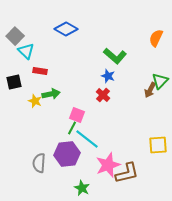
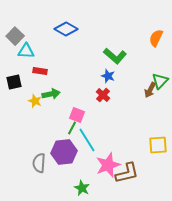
cyan triangle: rotated 42 degrees counterclockwise
cyan line: moved 1 px down; rotated 20 degrees clockwise
purple hexagon: moved 3 px left, 2 px up
